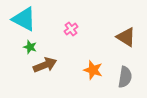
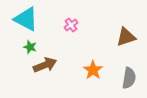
cyan triangle: moved 2 px right
pink cross: moved 4 px up
brown triangle: rotated 50 degrees counterclockwise
orange star: rotated 18 degrees clockwise
gray semicircle: moved 4 px right, 1 px down
